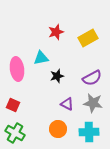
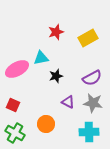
pink ellipse: rotated 70 degrees clockwise
black star: moved 1 px left
purple triangle: moved 1 px right, 2 px up
orange circle: moved 12 px left, 5 px up
